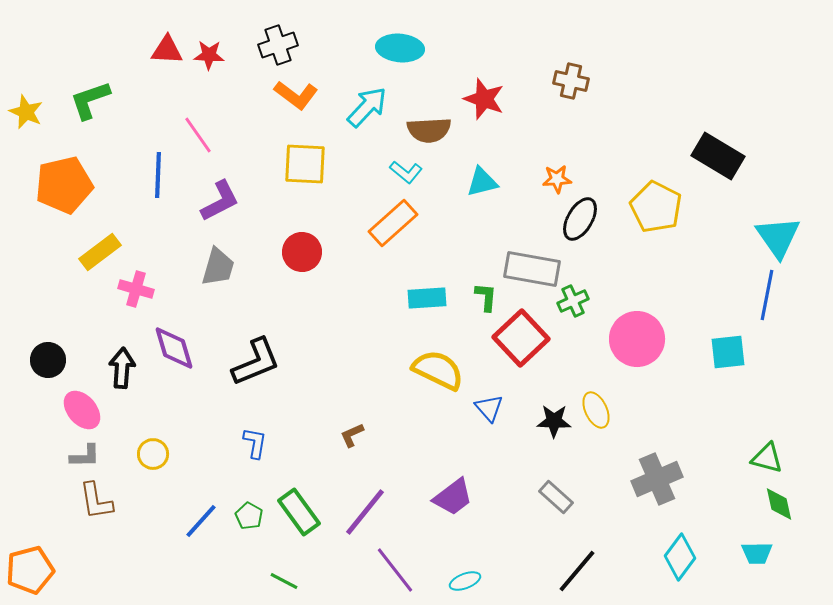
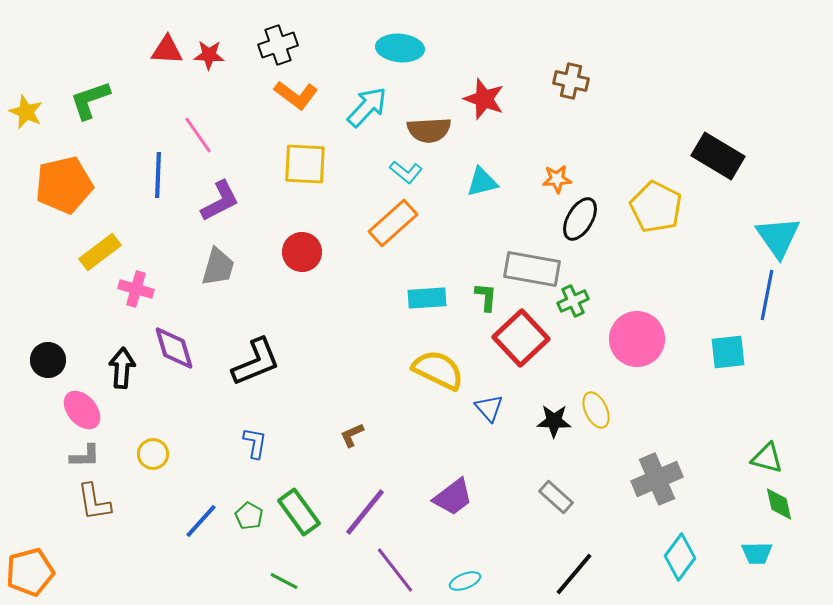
brown L-shape at (96, 501): moved 2 px left, 1 px down
orange pentagon at (30, 570): moved 2 px down
black line at (577, 571): moved 3 px left, 3 px down
